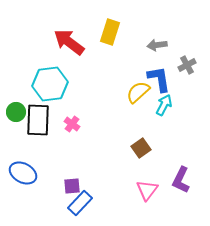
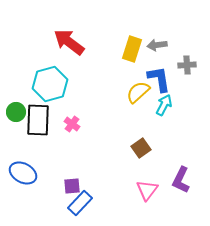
yellow rectangle: moved 22 px right, 17 px down
gray cross: rotated 24 degrees clockwise
cyan hexagon: rotated 8 degrees counterclockwise
